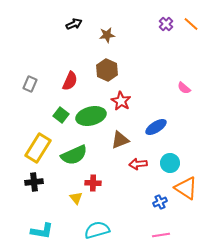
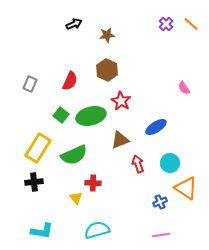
pink semicircle: rotated 16 degrees clockwise
red arrow: rotated 78 degrees clockwise
